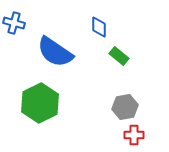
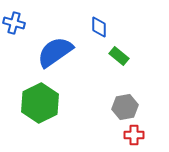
blue semicircle: rotated 111 degrees clockwise
